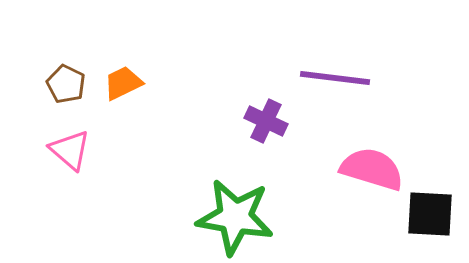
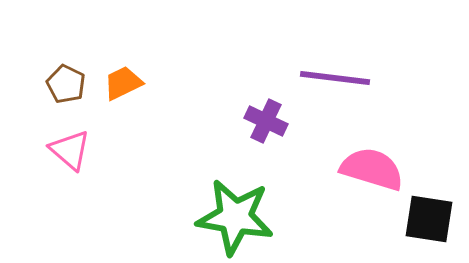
black square: moved 1 px left, 5 px down; rotated 6 degrees clockwise
